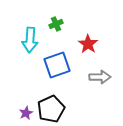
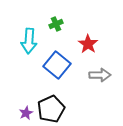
cyan arrow: moved 1 px left, 1 px down
blue square: rotated 32 degrees counterclockwise
gray arrow: moved 2 px up
